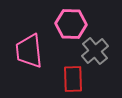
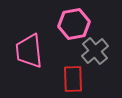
pink hexagon: moved 3 px right; rotated 12 degrees counterclockwise
